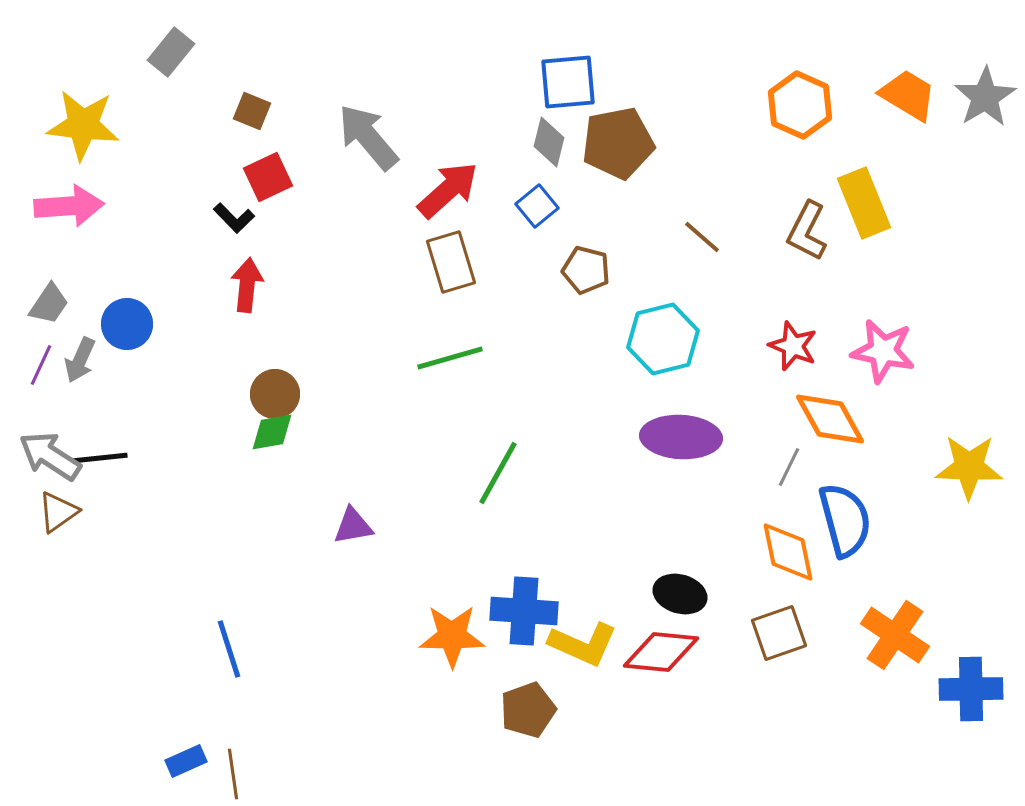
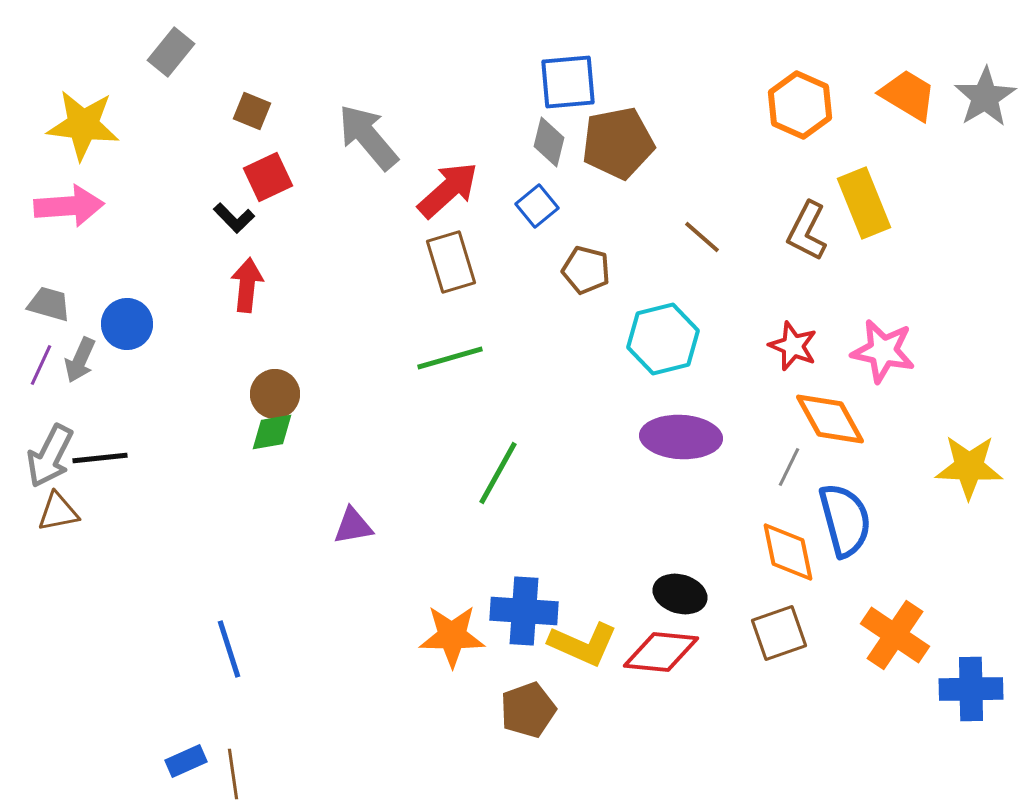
gray trapezoid at (49, 304): rotated 108 degrees counterclockwise
gray arrow at (50, 456): rotated 96 degrees counterclockwise
brown triangle at (58, 512): rotated 24 degrees clockwise
